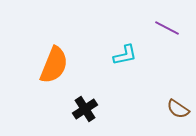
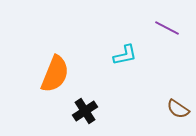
orange semicircle: moved 1 px right, 9 px down
black cross: moved 2 px down
